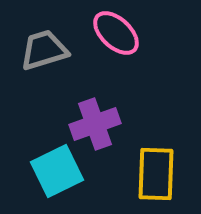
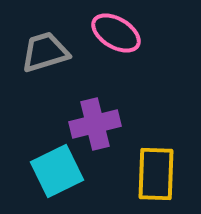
pink ellipse: rotated 12 degrees counterclockwise
gray trapezoid: moved 1 px right, 2 px down
purple cross: rotated 6 degrees clockwise
